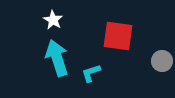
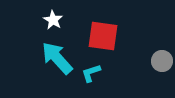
red square: moved 15 px left
cyan arrow: rotated 24 degrees counterclockwise
